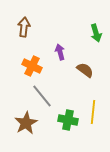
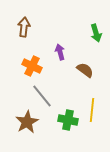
yellow line: moved 1 px left, 2 px up
brown star: moved 1 px right, 1 px up
